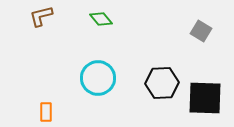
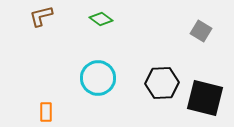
green diamond: rotated 15 degrees counterclockwise
black square: rotated 12 degrees clockwise
